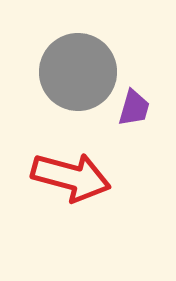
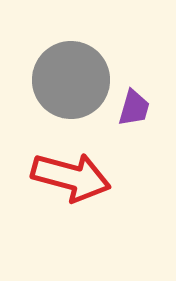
gray circle: moved 7 px left, 8 px down
